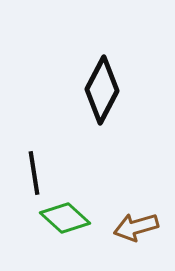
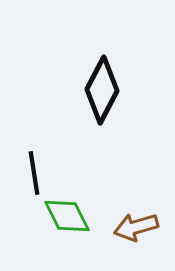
green diamond: moved 2 px right, 2 px up; rotated 21 degrees clockwise
